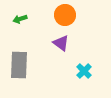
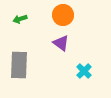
orange circle: moved 2 px left
